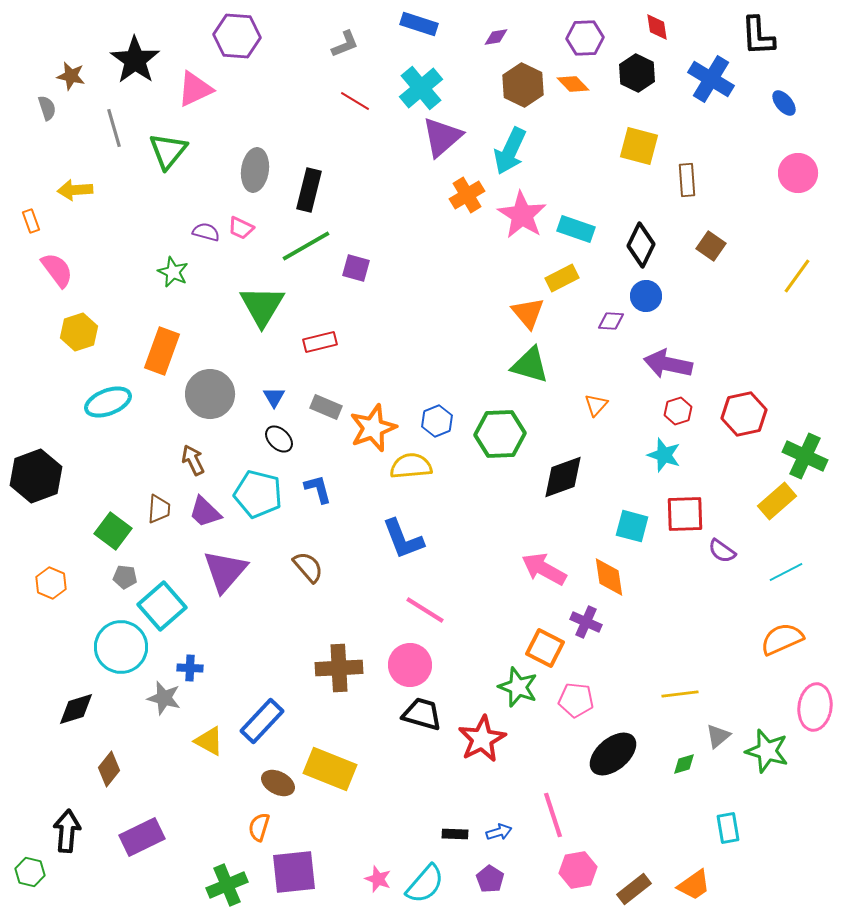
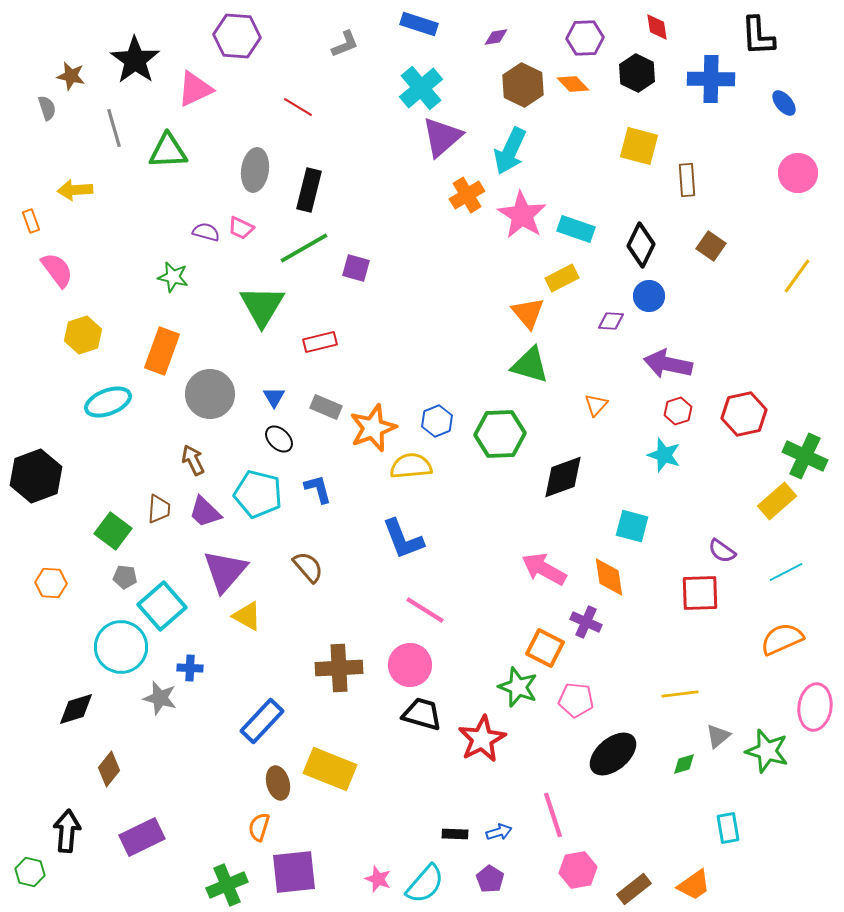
blue cross at (711, 79): rotated 30 degrees counterclockwise
red line at (355, 101): moved 57 px left, 6 px down
green triangle at (168, 151): rotated 48 degrees clockwise
green line at (306, 246): moved 2 px left, 2 px down
green star at (173, 272): moved 5 px down; rotated 12 degrees counterclockwise
blue circle at (646, 296): moved 3 px right
yellow hexagon at (79, 332): moved 4 px right, 3 px down
red square at (685, 514): moved 15 px right, 79 px down
orange hexagon at (51, 583): rotated 20 degrees counterclockwise
gray star at (164, 698): moved 4 px left
yellow triangle at (209, 741): moved 38 px right, 125 px up
brown ellipse at (278, 783): rotated 48 degrees clockwise
